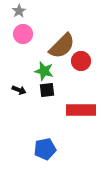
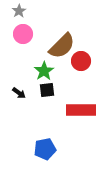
green star: rotated 24 degrees clockwise
black arrow: moved 3 px down; rotated 16 degrees clockwise
